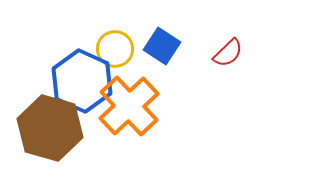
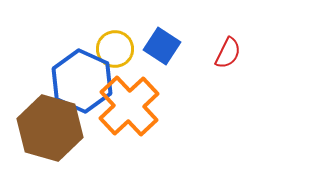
red semicircle: rotated 20 degrees counterclockwise
